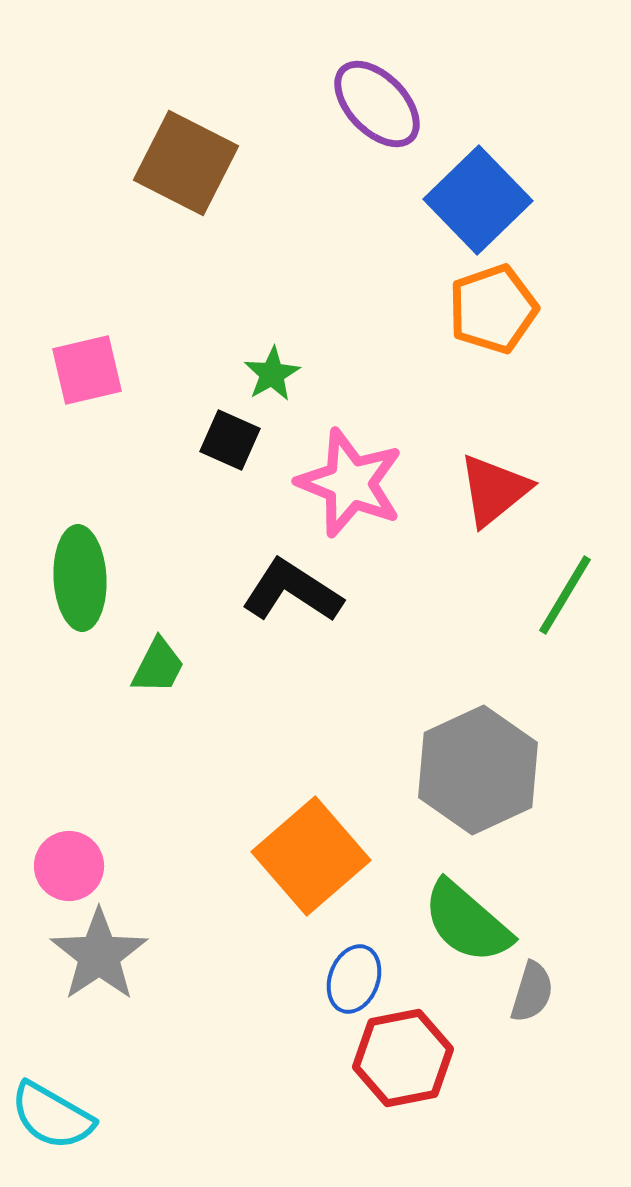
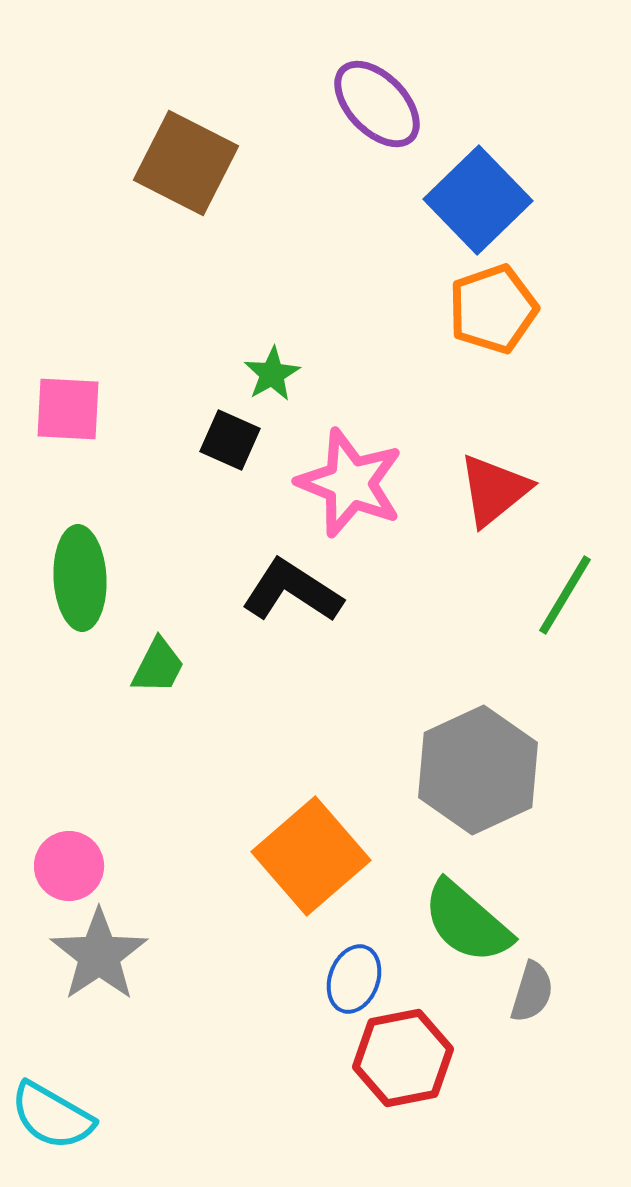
pink square: moved 19 px left, 39 px down; rotated 16 degrees clockwise
